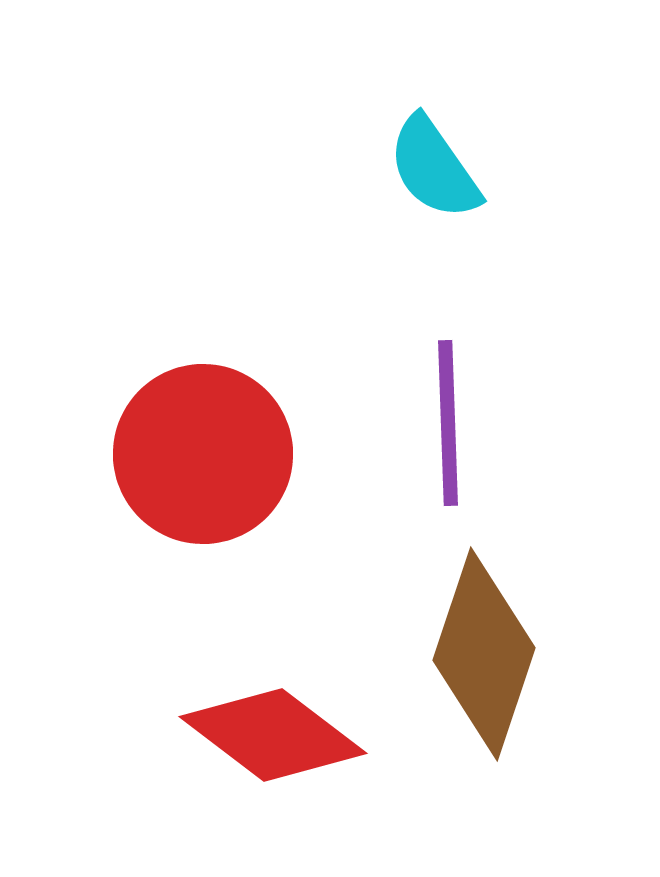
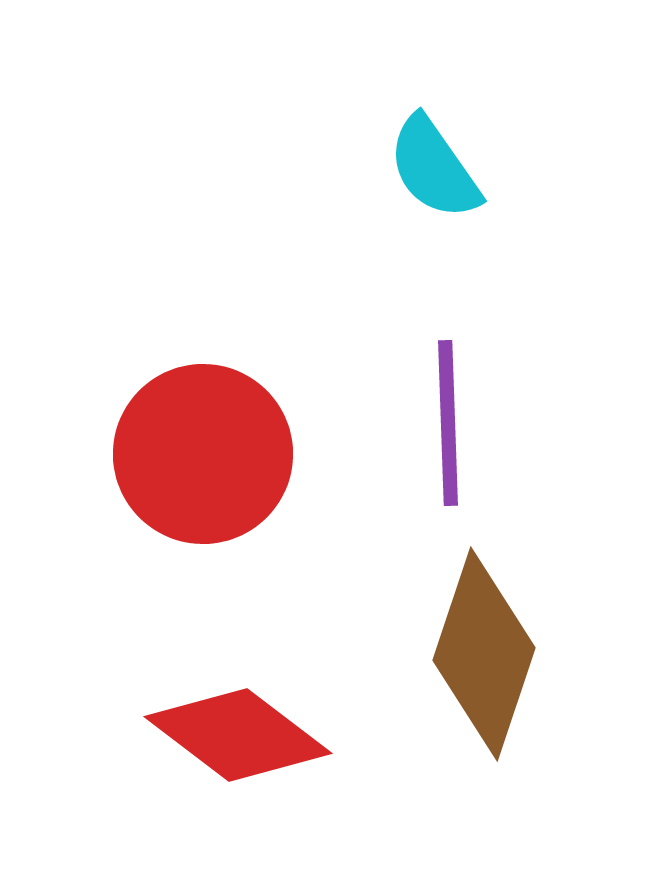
red diamond: moved 35 px left
